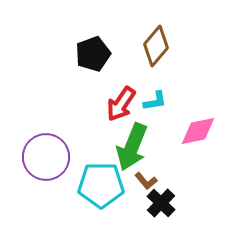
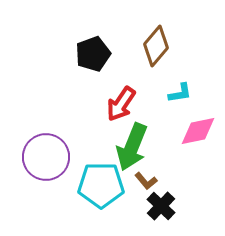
cyan L-shape: moved 25 px right, 8 px up
black cross: moved 3 px down
